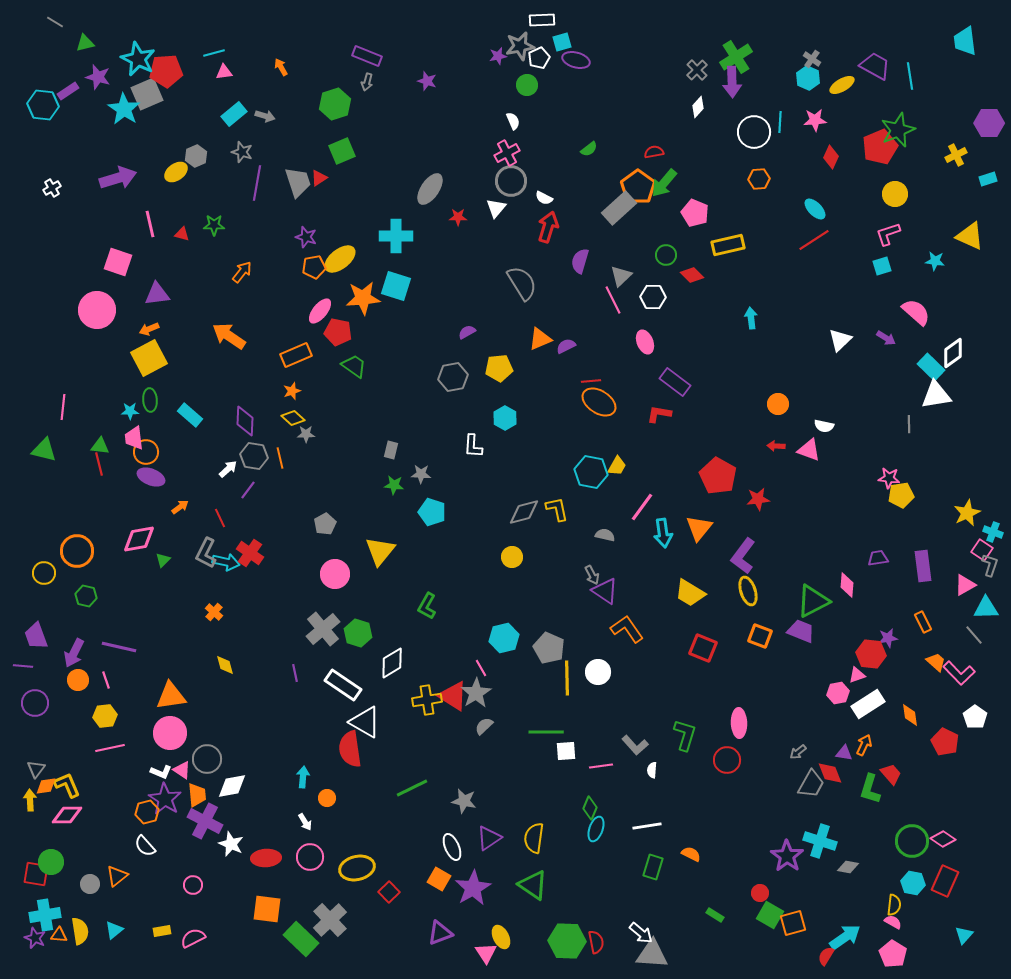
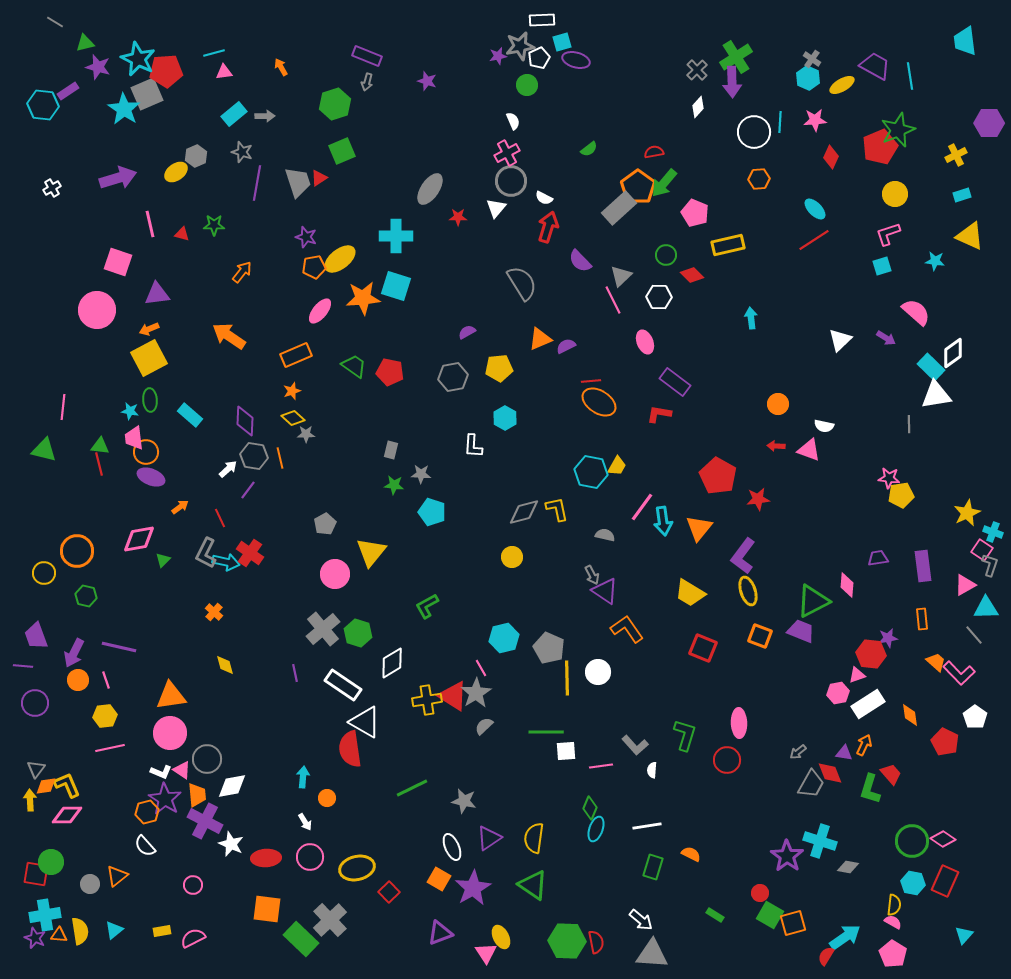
purple star at (98, 77): moved 10 px up
gray arrow at (265, 116): rotated 18 degrees counterclockwise
cyan rectangle at (988, 179): moved 26 px left, 16 px down
purple semicircle at (580, 261): rotated 60 degrees counterclockwise
white hexagon at (653, 297): moved 6 px right
red pentagon at (338, 332): moved 52 px right, 40 px down
cyan star at (130, 411): rotated 12 degrees clockwise
cyan arrow at (663, 533): moved 12 px up
yellow triangle at (380, 551): moved 9 px left, 1 px down
green L-shape at (427, 606): rotated 32 degrees clockwise
orange rectangle at (923, 622): moved 1 px left, 3 px up; rotated 20 degrees clockwise
white arrow at (641, 933): moved 13 px up
